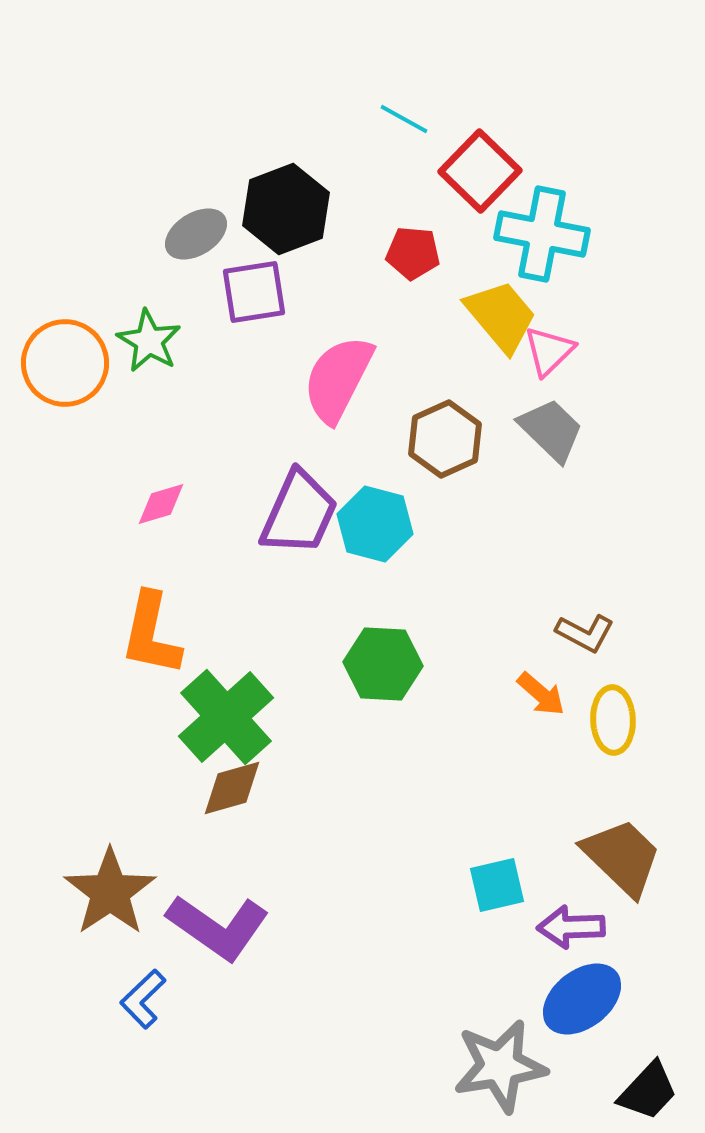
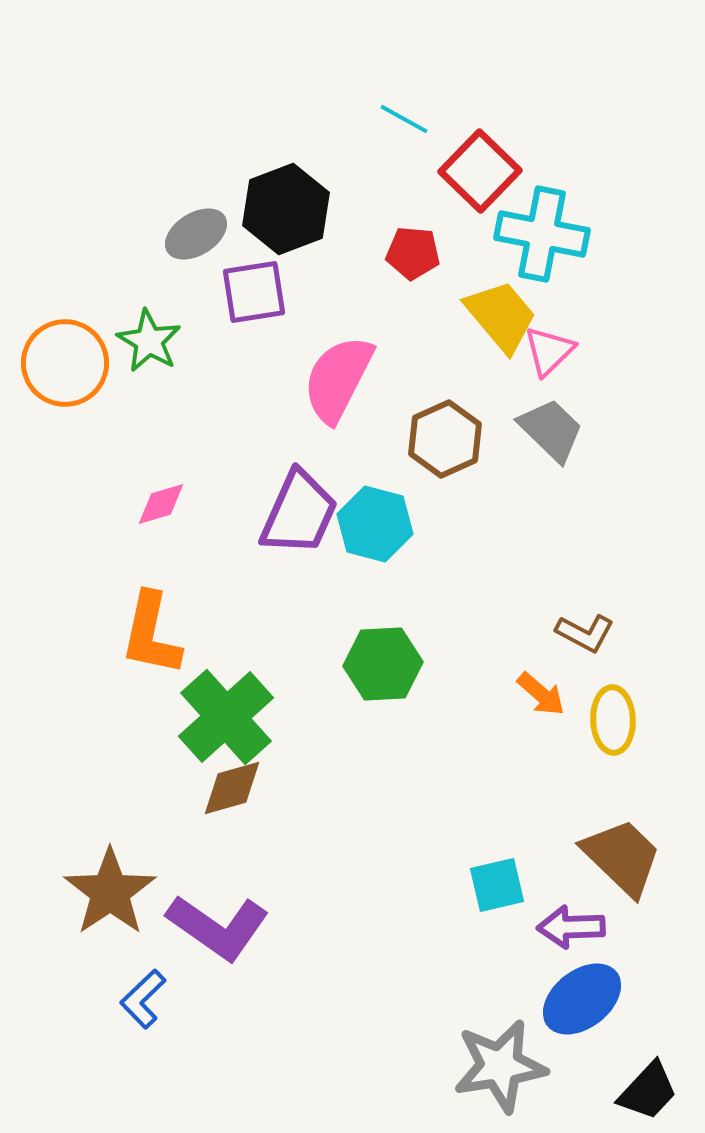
green hexagon: rotated 6 degrees counterclockwise
